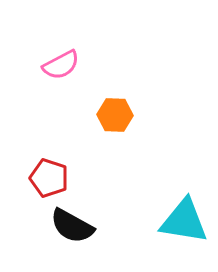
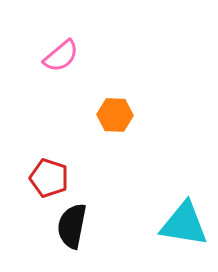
pink semicircle: moved 9 px up; rotated 12 degrees counterclockwise
cyan triangle: moved 3 px down
black semicircle: rotated 72 degrees clockwise
